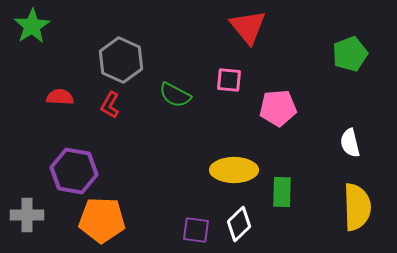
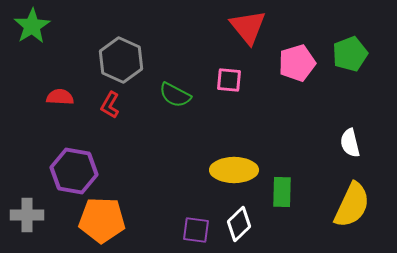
pink pentagon: moved 19 px right, 45 px up; rotated 12 degrees counterclockwise
yellow semicircle: moved 5 px left, 2 px up; rotated 27 degrees clockwise
